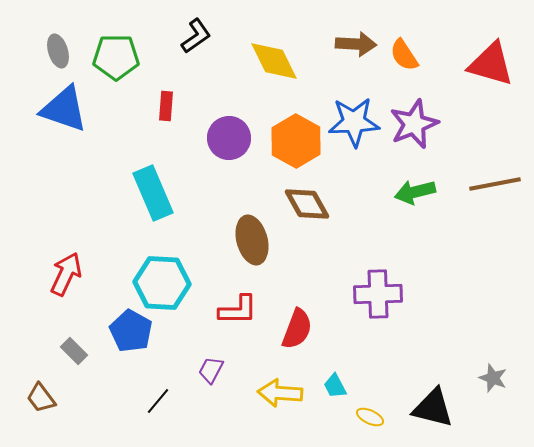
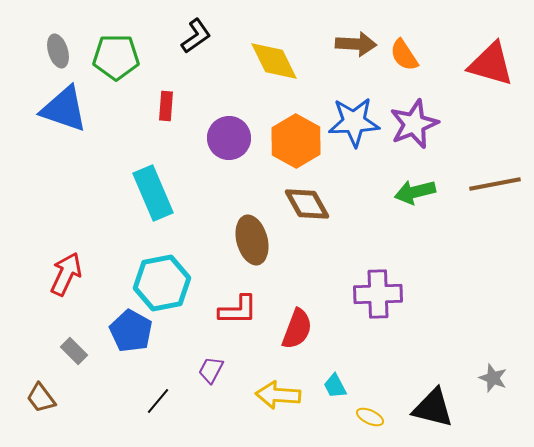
cyan hexagon: rotated 14 degrees counterclockwise
yellow arrow: moved 2 px left, 2 px down
